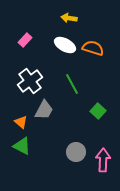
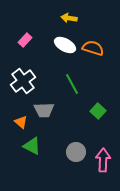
white cross: moved 7 px left
gray trapezoid: rotated 60 degrees clockwise
green triangle: moved 10 px right
